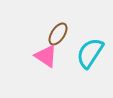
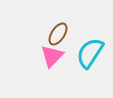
pink triangle: moved 6 px right; rotated 40 degrees clockwise
